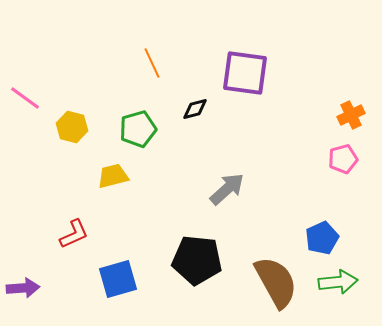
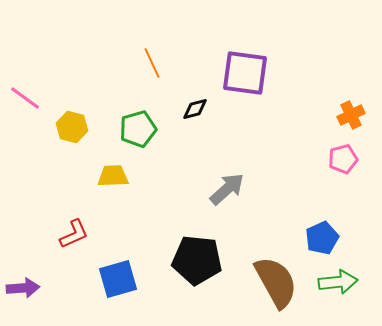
yellow trapezoid: rotated 12 degrees clockwise
